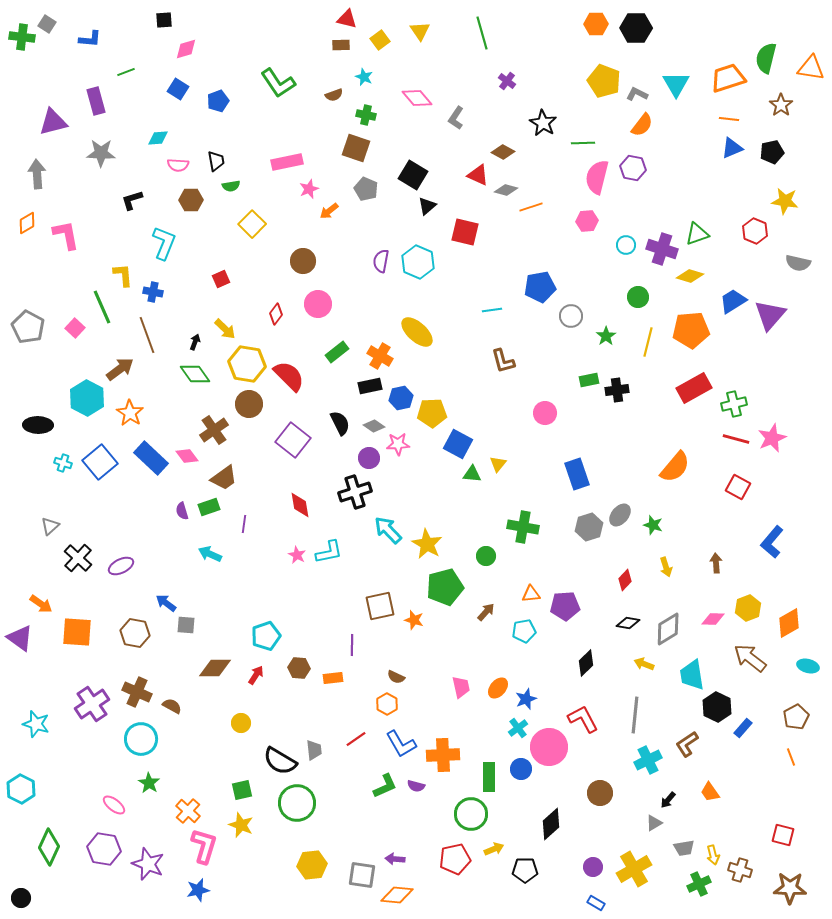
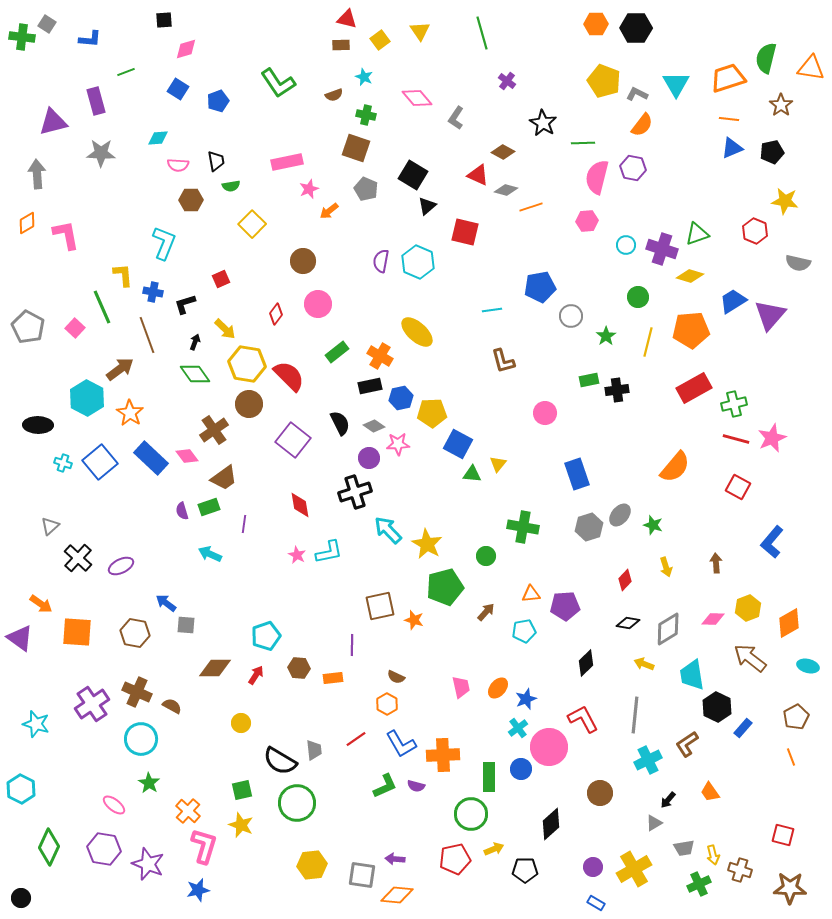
black L-shape at (132, 200): moved 53 px right, 104 px down
